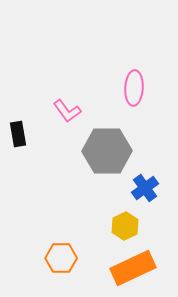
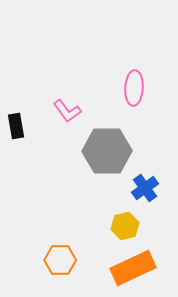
black rectangle: moved 2 px left, 8 px up
yellow hexagon: rotated 12 degrees clockwise
orange hexagon: moved 1 px left, 2 px down
